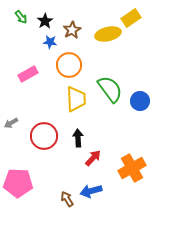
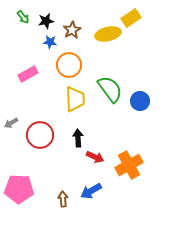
green arrow: moved 2 px right
black star: moved 1 px right; rotated 21 degrees clockwise
yellow trapezoid: moved 1 px left
red circle: moved 4 px left, 1 px up
red arrow: moved 2 px right, 1 px up; rotated 72 degrees clockwise
orange cross: moved 3 px left, 3 px up
pink pentagon: moved 1 px right, 6 px down
blue arrow: rotated 15 degrees counterclockwise
brown arrow: moved 4 px left; rotated 28 degrees clockwise
